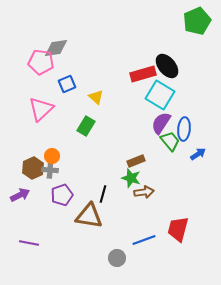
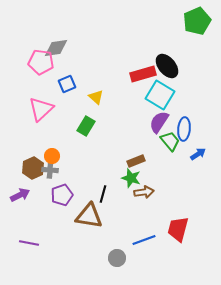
purple semicircle: moved 2 px left, 1 px up
